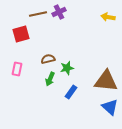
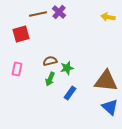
purple cross: rotated 24 degrees counterclockwise
brown semicircle: moved 2 px right, 2 px down
blue rectangle: moved 1 px left, 1 px down
